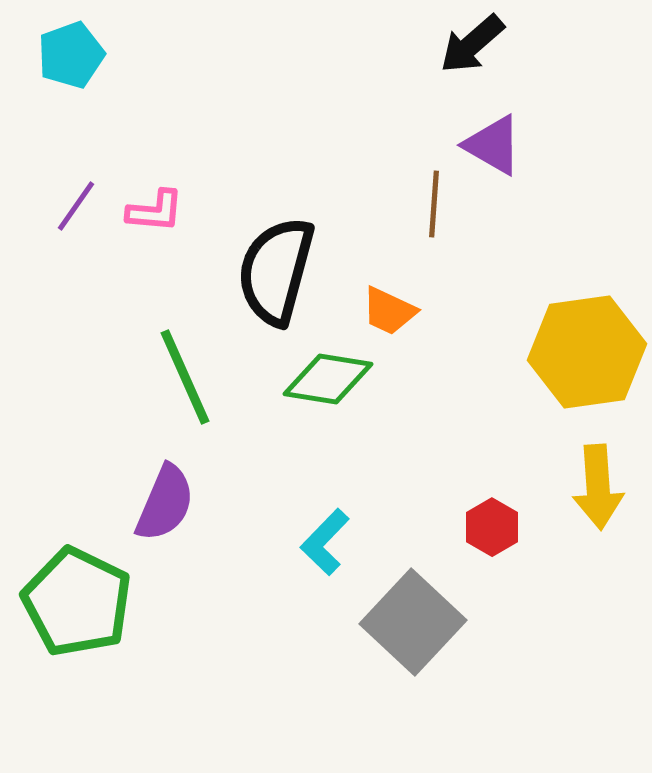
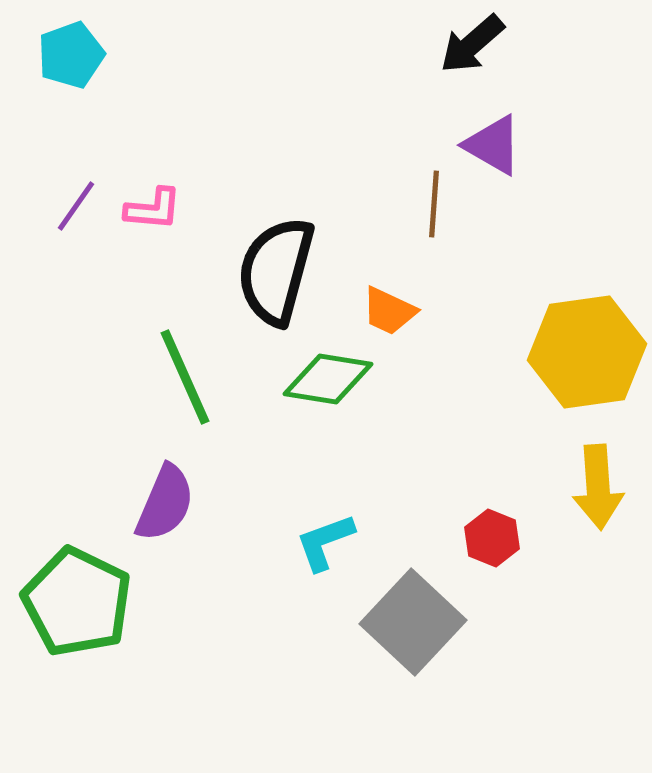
pink L-shape: moved 2 px left, 2 px up
red hexagon: moved 11 px down; rotated 8 degrees counterclockwise
cyan L-shape: rotated 26 degrees clockwise
